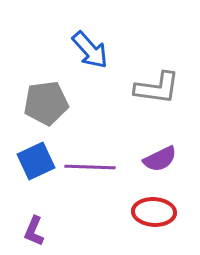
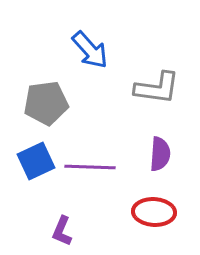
purple semicircle: moved 5 px up; rotated 60 degrees counterclockwise
purple L-shape: moved 28 px right
